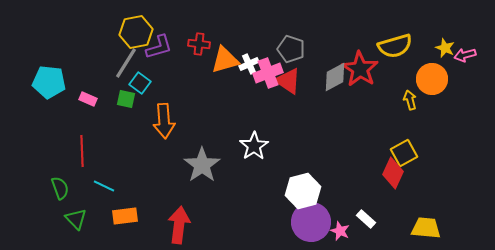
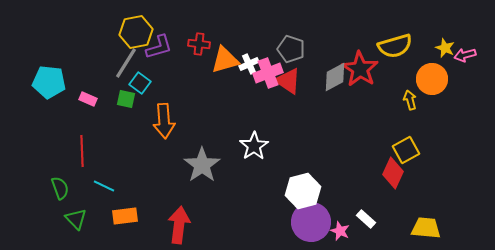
yellow square: moved 2 px right, 3 px up
